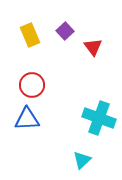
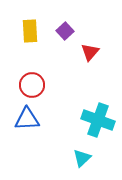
yellow rectangle: moved 4 px up; rotated 20 degrees clockwise
red triangle: moved 3 px left, 5 px down; rotated 18 degrees clockwise
cyan cross: moved 1 px left, 2 px down
cyan triangle: moved 2 px up
